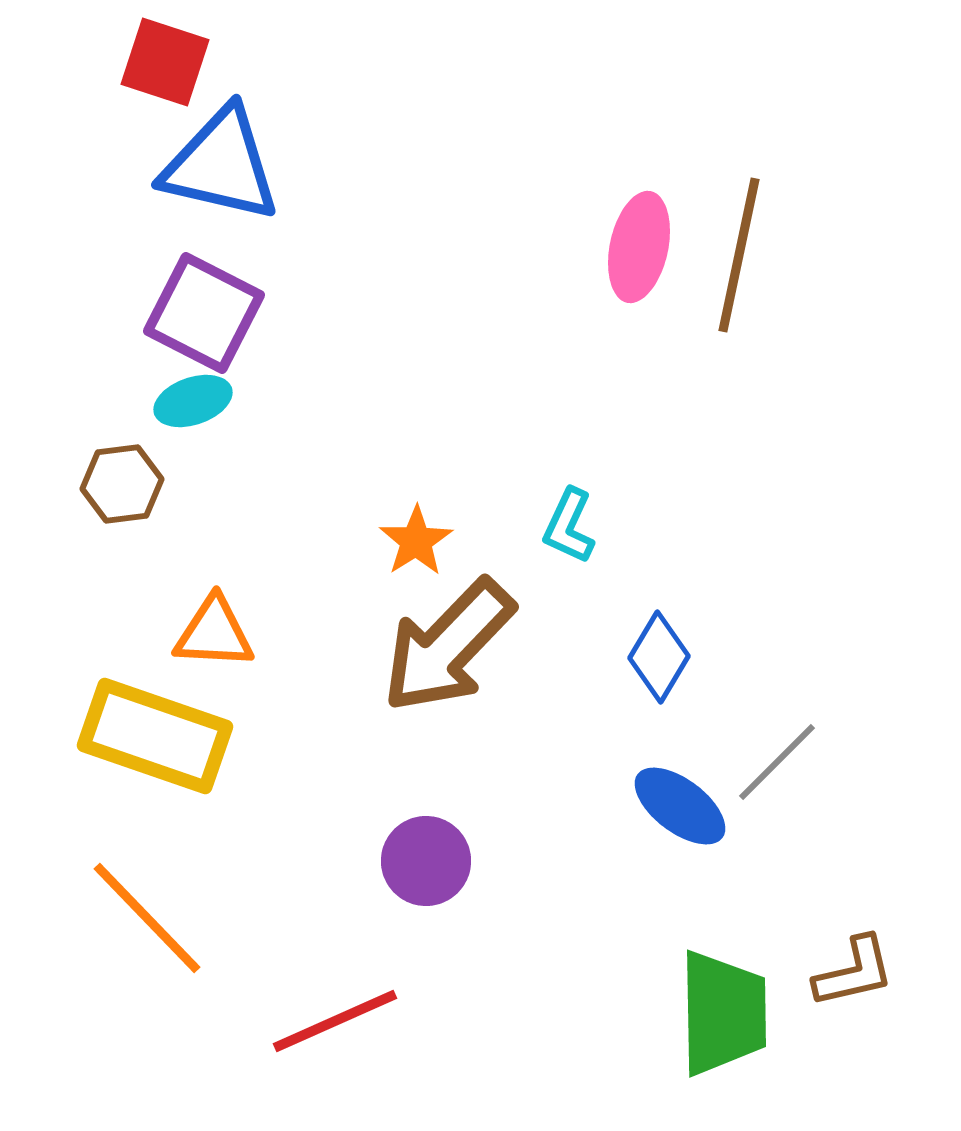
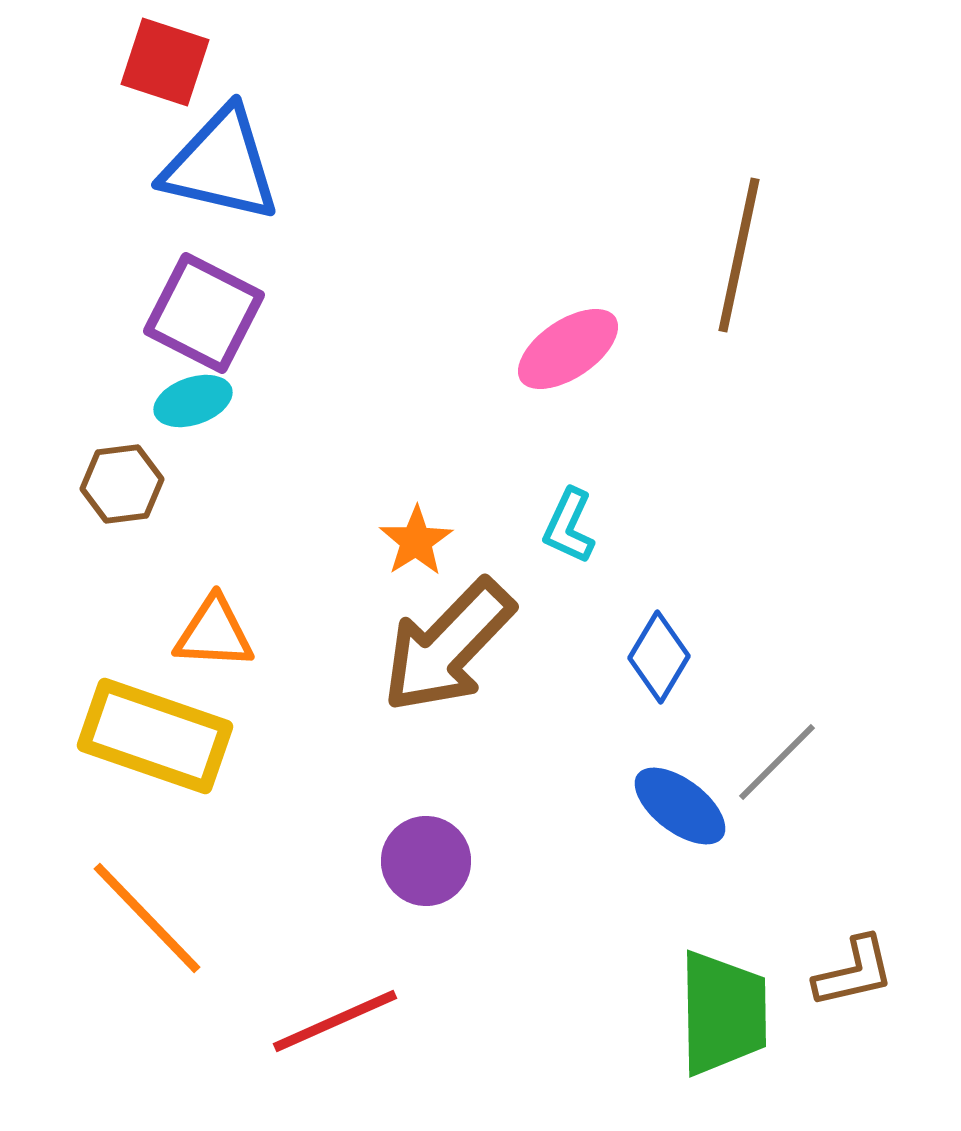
pink ellipse: moved 71 px left, 102 px down; rotated 44 degrees clockwise
